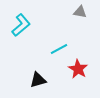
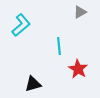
gray triangle: rotated 40 degrees counterclockwise
cyan line: moved 3 px up; rotated 66 degrees counterclockwise
black triangle: moved 5 px left, 4 px down
